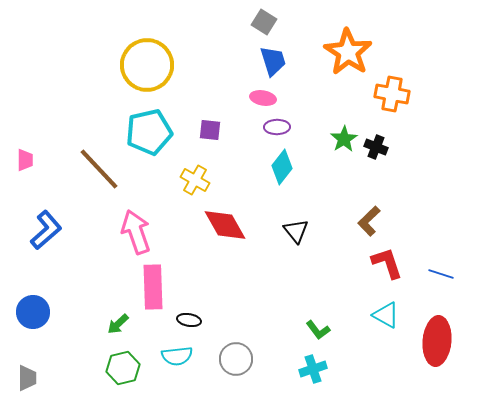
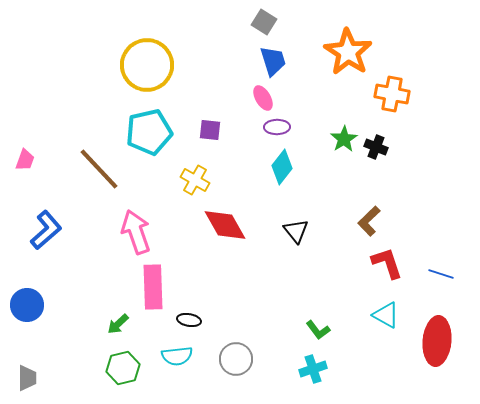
pink ellipse: rotated 50 degrees clockwise
pink trapezoid: rotated 20 degrees clockwise
blue circle: moved 6 px left, 7 px up
